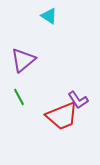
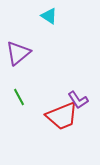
purple triangle: moved 5 px left, 7 px up
